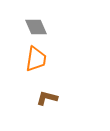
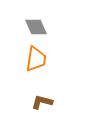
brown L-shape: moved 5 px left, 4 px down
